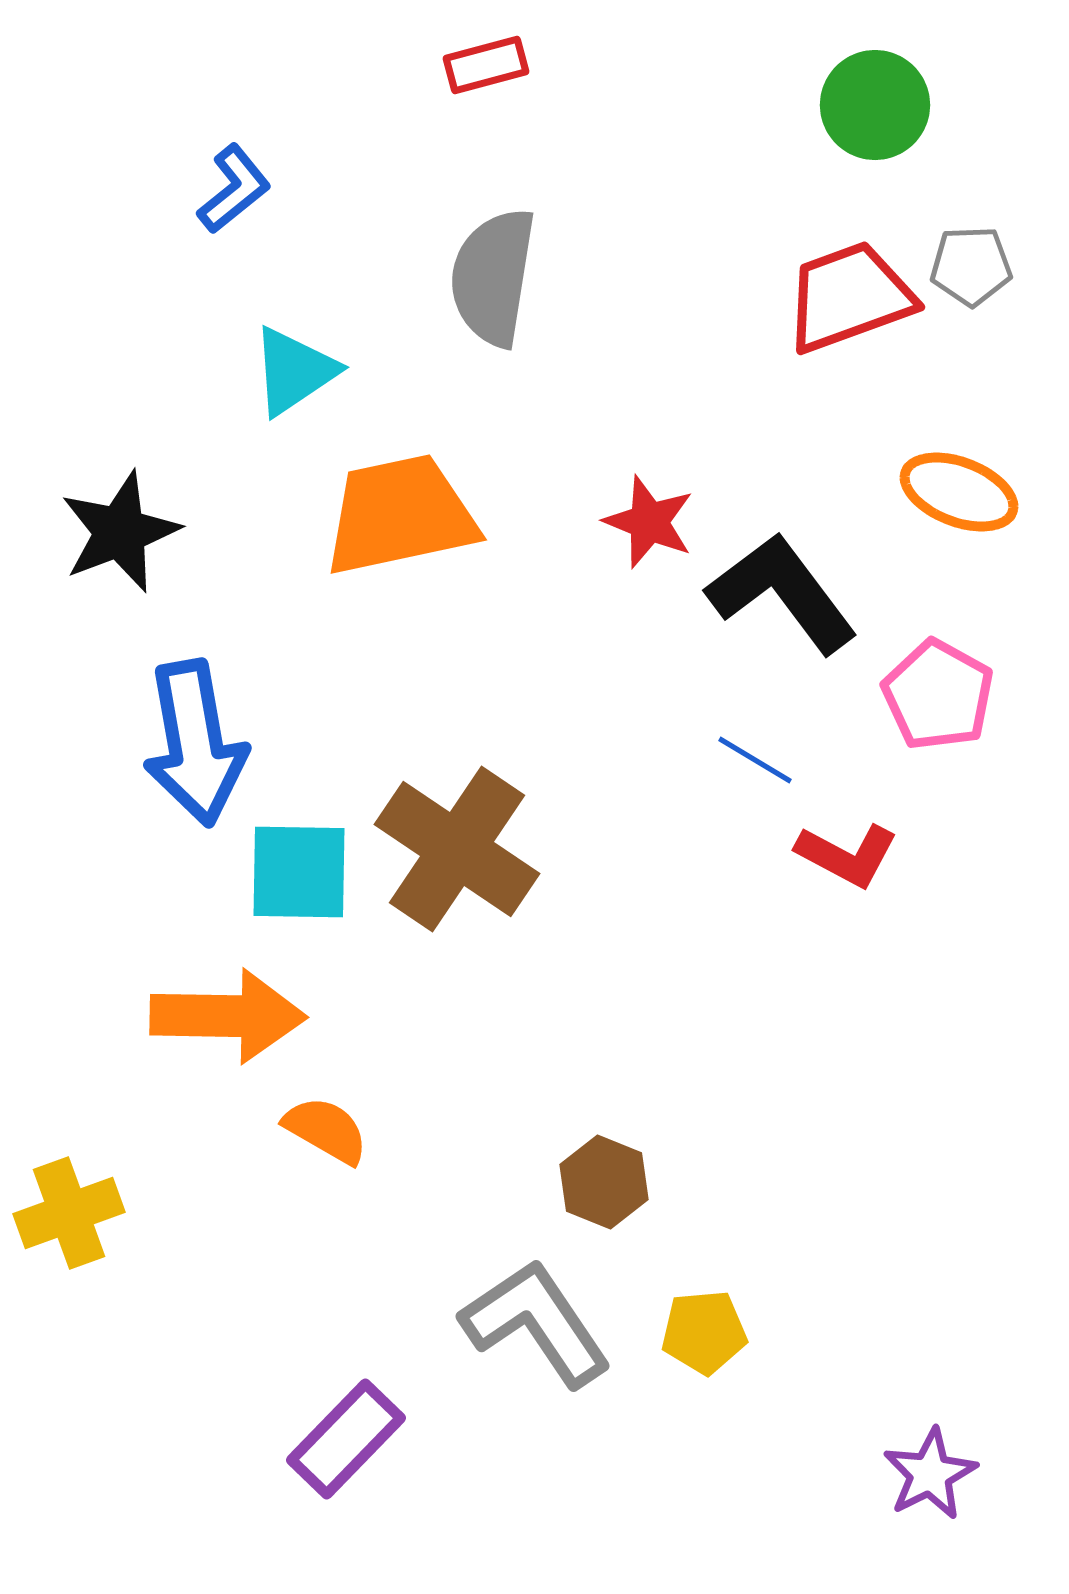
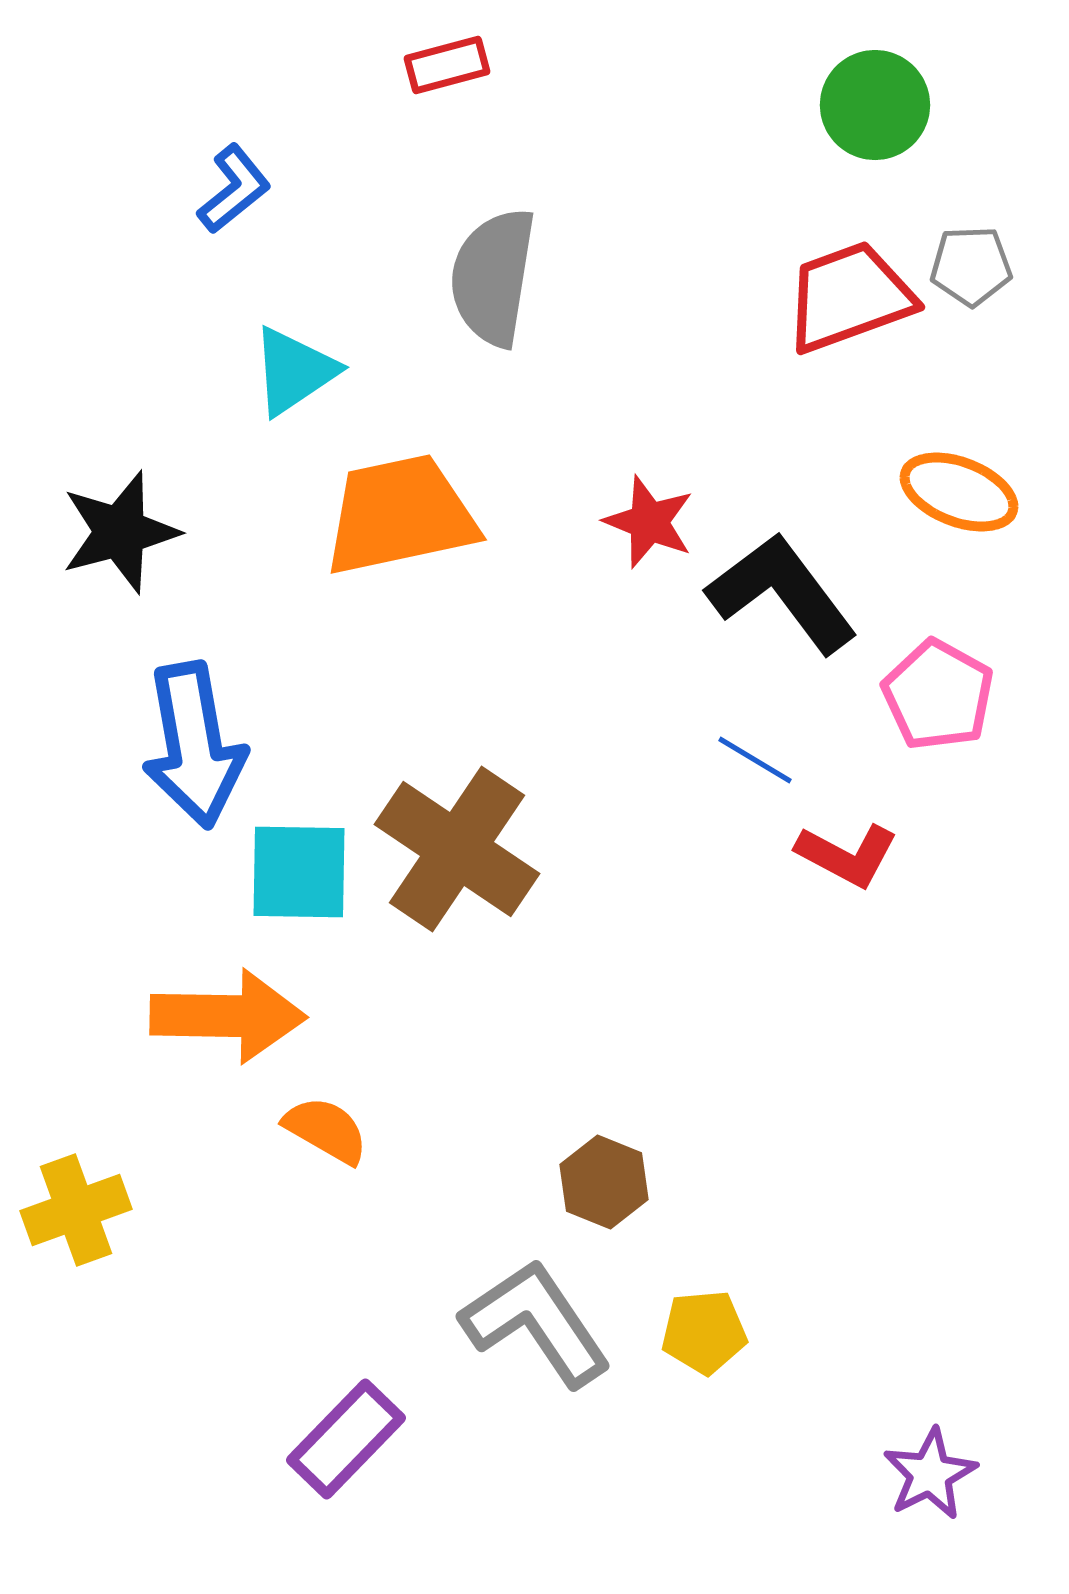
red rectangle: moved 39 px left
black star: rotated 6 degrees clockwise
blue arrow: moved 1 px left, 2 px down
yellow cross: moved 7 px right, 3 px up
